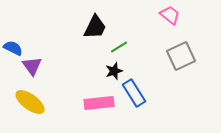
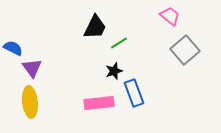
pink trapezoid: moved 1 px down
green line: moved 4 px up
gray square: moved 4 px right, 6 px up; rotated 16 degrees counterclockwise
purple triangle: moved 2 px down
blue rectangle: rotated 12 degrees clockwise
yellow ellipse: rotated 48 degrees clockwise
